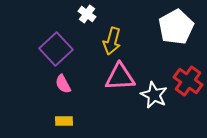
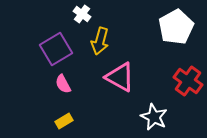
white cross: moved 5 px left
yellow arrow: moved 12 px left
purple square: rotated 12 degrees clockwise
pink triangle: rotated 32 degrees clockwise
white star: moved 22 px down
yellow rectangle: rotated 30 degrees counterclockwise
